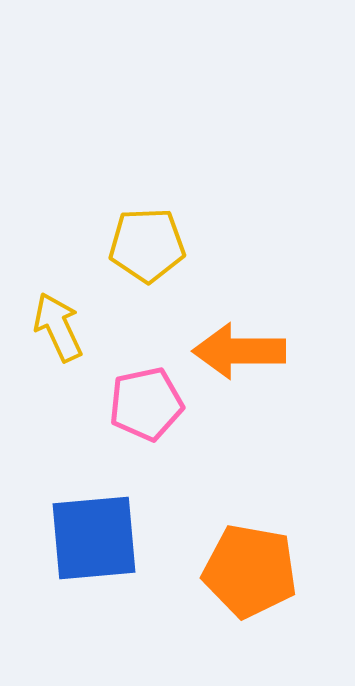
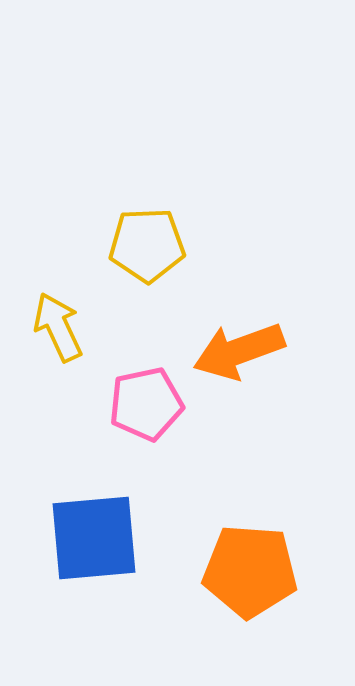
orange arrow: rotated 20 degrees counterclockwise
orange pentagon: rotated 6 degrees counterclockwise
